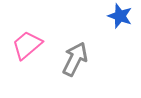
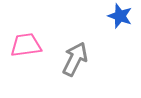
pink trapezoid: moved 1 px left; rotated 32 degrees clockwise
